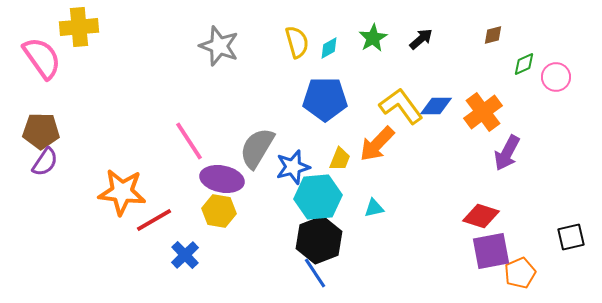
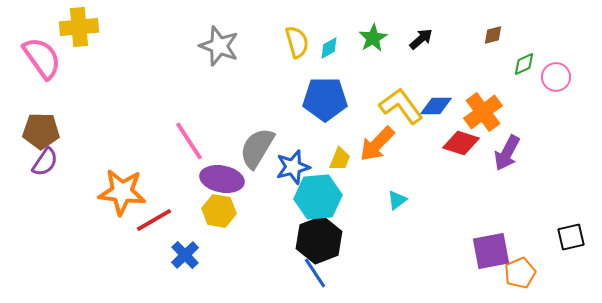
cyan triangle: moved 23 px right, 8 px up; rotated 25 degrees counterclockwise
red diamond: moved 20 px left, 73 px up
